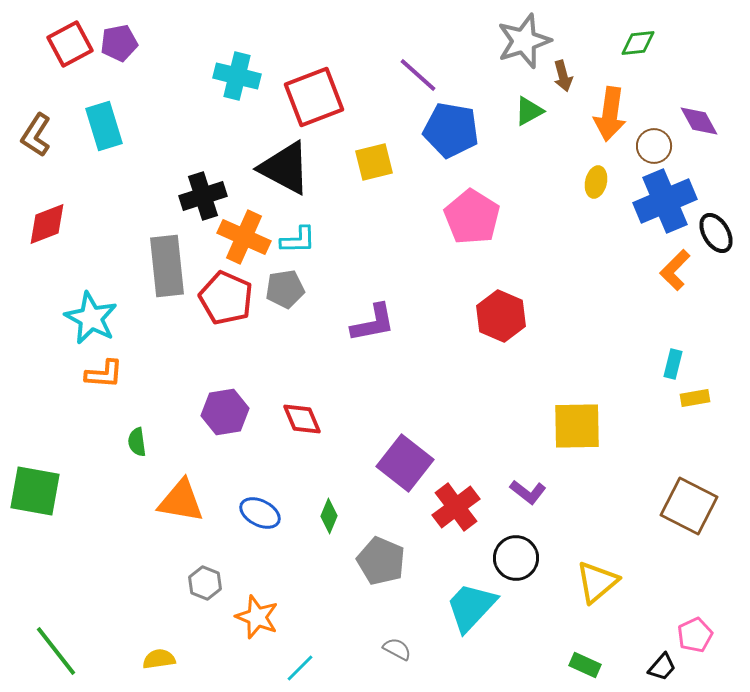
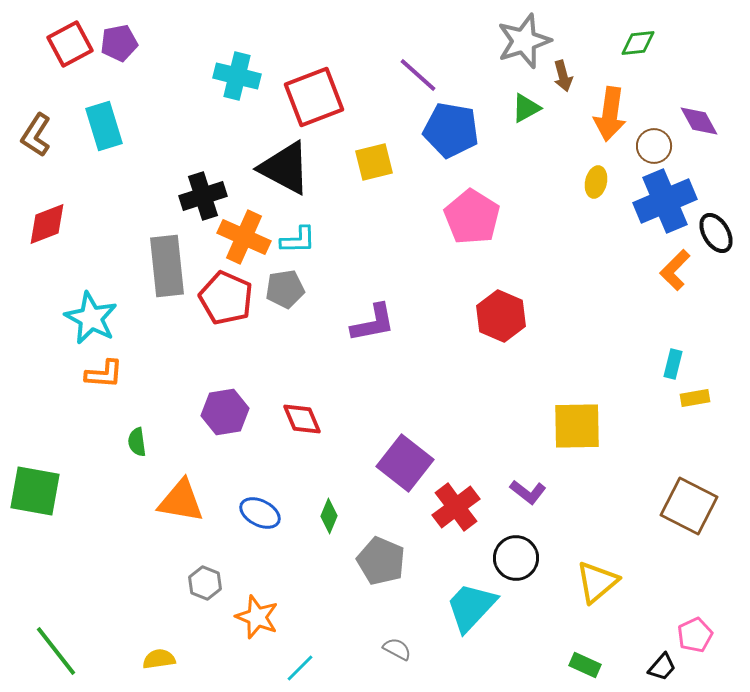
green triangle at (529, 111): moved 3 px left, 3 px up
